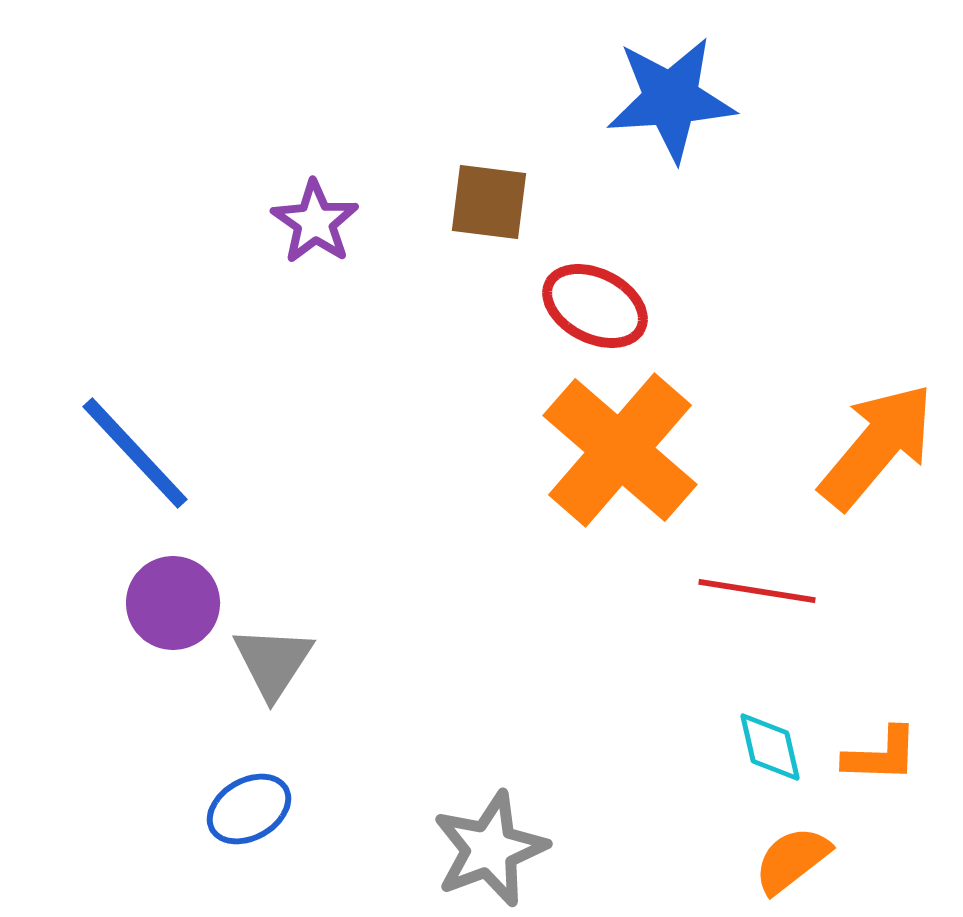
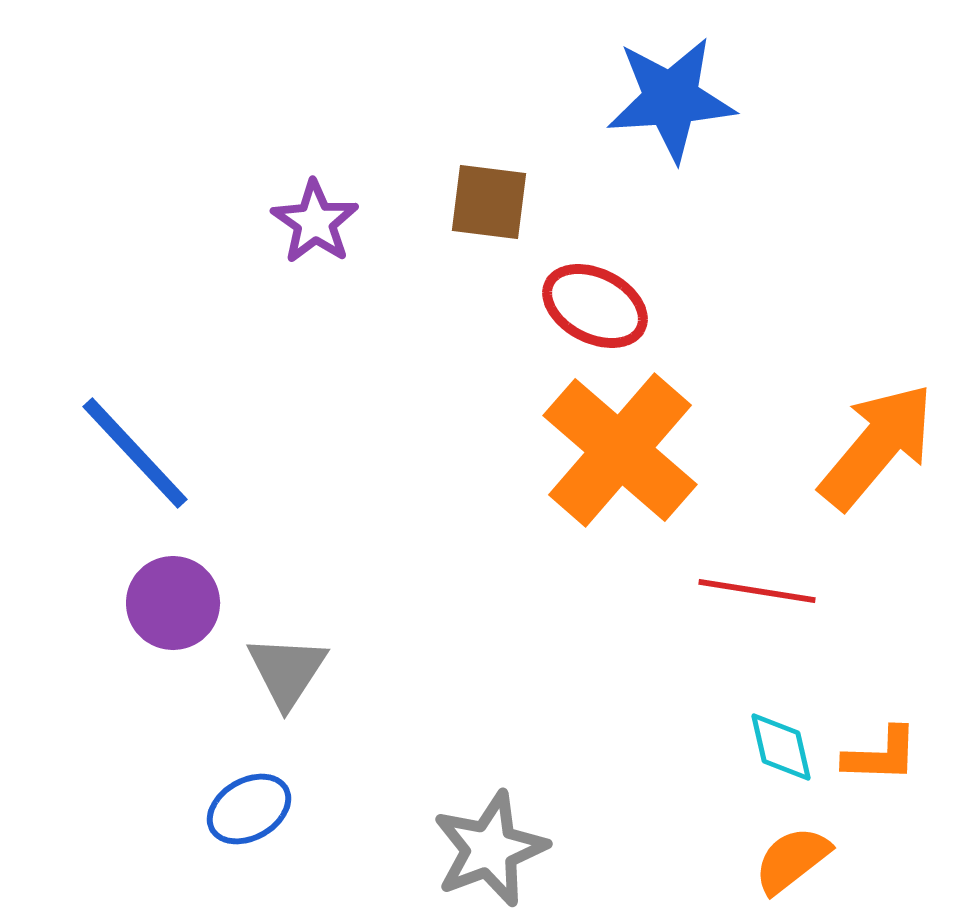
gray triangle: moved 14 px right, 9 px down
cyan diamond: moved 11 px right
